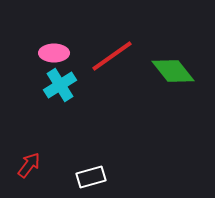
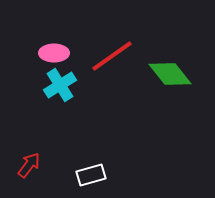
green diamond: moved 3 px left, 3 px down
white rectangle: moved 2 px up
